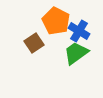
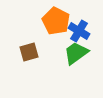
brown square: moved 5 px left, 9 px down; rotated 18 degrees clockwise
